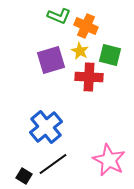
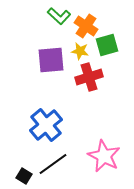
green L-shape: rotated 20 degrees clockwise
orange cross: rotated 10 degrees clockwise
yellow star: rotated 18 degrees counterclockwise
green square: moved 3 px left, 10 px up; rotated 30 degrees counterclockwise
purple square: rotated 12 degrees clockwise
red cross: rotated 20 degrees counterclockwise
blue cross: moved 2 px up
pink star: moved 5 px left, 4 px up
